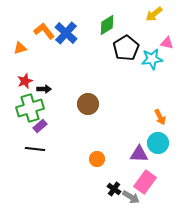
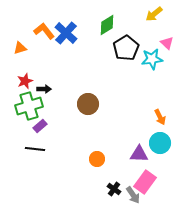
pink triangle: rotated 32 degrees clockwise
green cross: moved 1 px left, 2 px up
cyan circle: moved 2 px right
gray arrow: moved 2 px right, 2 px up; rotated 24 degrees clockwise
